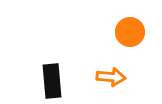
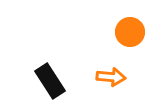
black rectangle: moved 2 px left; rotated 28 degrees counterclockwise
